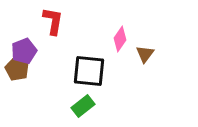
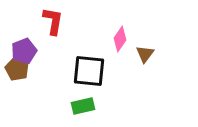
green rectangle: rotated 25 degrees clockwise
